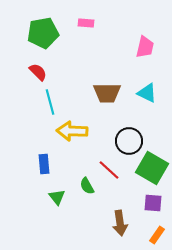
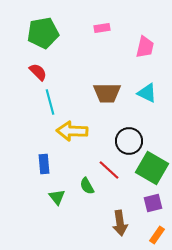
pink rectangle: moved 16 px right, 5 px down; rotated 14 degrees counterclockwise
purple square: rotated 18 degrees counterclockwise
